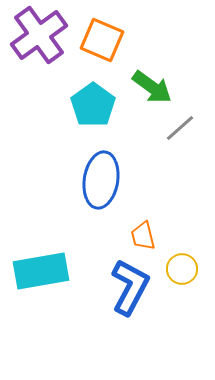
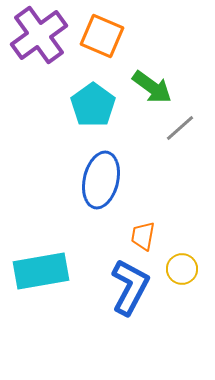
orange square: moved 4 px up
blue ellipse: rotated 4 degrees clockwise
orange trapezoid: rotated 24 degrees clockwise
